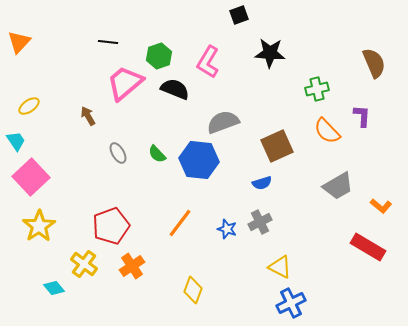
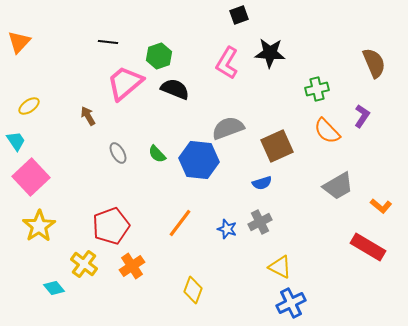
pink L-shape: moved 19 px right, 1 px down
purple L-shape: rotated 30 degrees clockwise
gray semicircle: moved 5 px right, 6 px down
